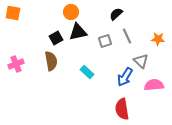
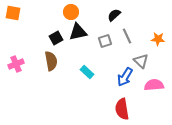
black semicircle: moved 2 px left, 1 px down
